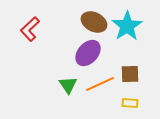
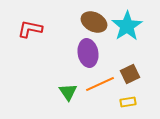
red L-shape: rotated 55 degrees clockwise
purple ellipse: rotated 52 degrees counterclockwise
brown square: rotated 24 degrees counterclockwise
green triangle: moved 7 px down
yellow rectangle: moved 2 px left, 1 px up; rotated 14 degrees counterclockwise
